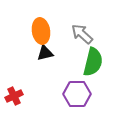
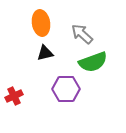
orange ellipse: moved 8 px up
green semicircle: rotated 56 degrees clockwise
purple hexagon: moved 11 px left, 5 px up
